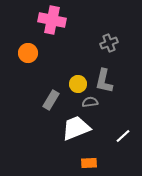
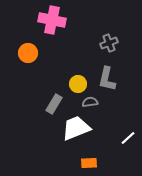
gray L-shape: moved 3 px right, 2 px up
gray rectangle: moved 3 px right, 4 px down
white line: moved 5 px right, 2 px down
